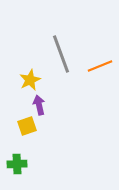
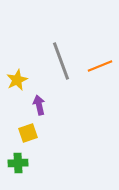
gray line: moved 7 px down
yellow star: moved 13 px left
yellow square: moved 1 px right, 7 px down
green cross: moved 1 px right, 1 px up
